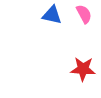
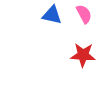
red star: moved 14 px up
